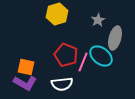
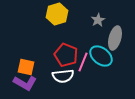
white semicircle: moved 1 px right, 8 px up
